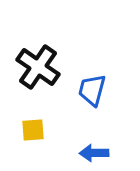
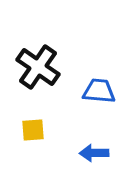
blue trapezoid: moved 7 px right, 1 px down; rotated 80 degrees clockwise
